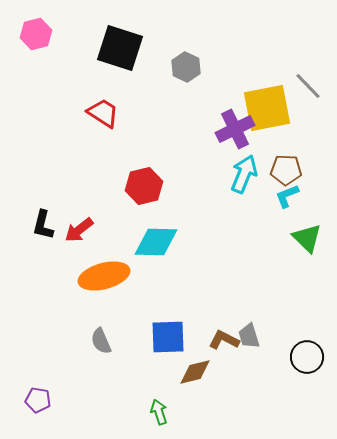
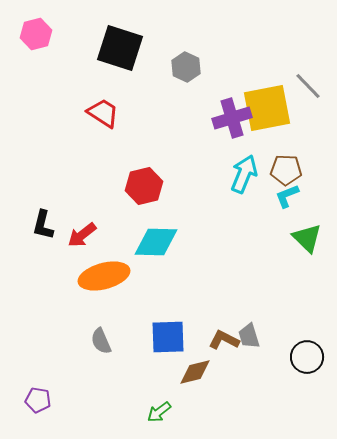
purple cross: moved 3 px left, 11 px up; rotated 9 degrees clockwise
red arrow: moved 3 px right, 5 px down
green arrow: rotated 110 degrees counterclockwise
